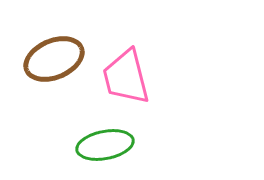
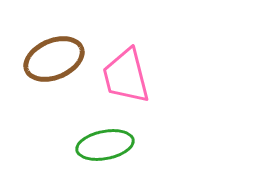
pink trapezoid: moved 1 px up
